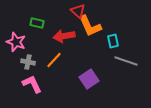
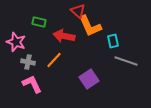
green rectangle: moved 2 px right, 1 px up
red arrow: rotated 20 degrees clockwise
